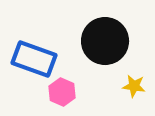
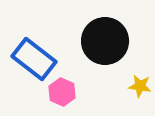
blue rectangle: rotated 18 degrees clockwise
yellow star: moved 6 px right
